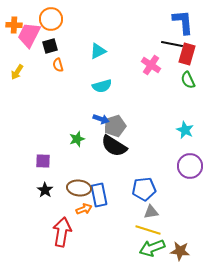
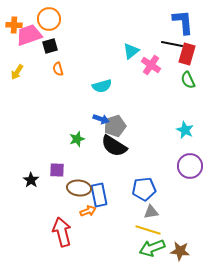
orange circle: moved 2 px left
pink trapezoid: rotated 44 degrees clockwise
cyan triangle: moved 33 px right; rotated 12 degrees counterclockwise
orange semicircle: moved 4 px down
purple square: moved 14 px right, 9 px down
black star: moved 14 px left, 10 px up
orange arrow: moved 4 px right, 2 px down
red arrow: rotated 24 degrees counterclockwise
